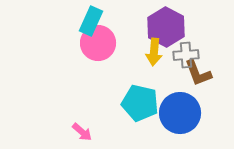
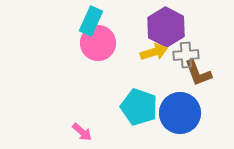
yellow arrow: rotated 112 degrees counterclockwise
cyan pentagon: moved 1 px left, 4 px down; rotated 6 degrees clockwise
